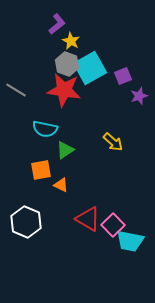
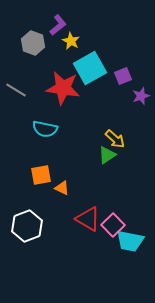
purple L-shape: moved 1 px right, 1 px down
gray hexagon: moved 34 px left, 21 px up
red star: moved 1 px left, 2 px up
purple star: moved 2 px right
yellow arrow: moved 2 px right, 3 px up
green triangle: moved 42 px right, 5 px down
orange square: moved 5 px down
orange triangle: moved 1 px right, 3 px down
white hexagon: moved 1 px right, 4 px down; rotated 16 degrees clockwise
